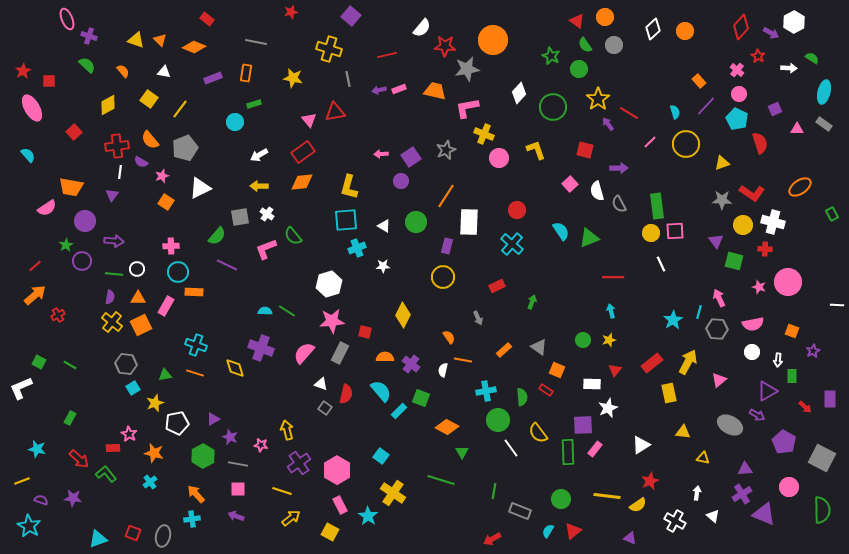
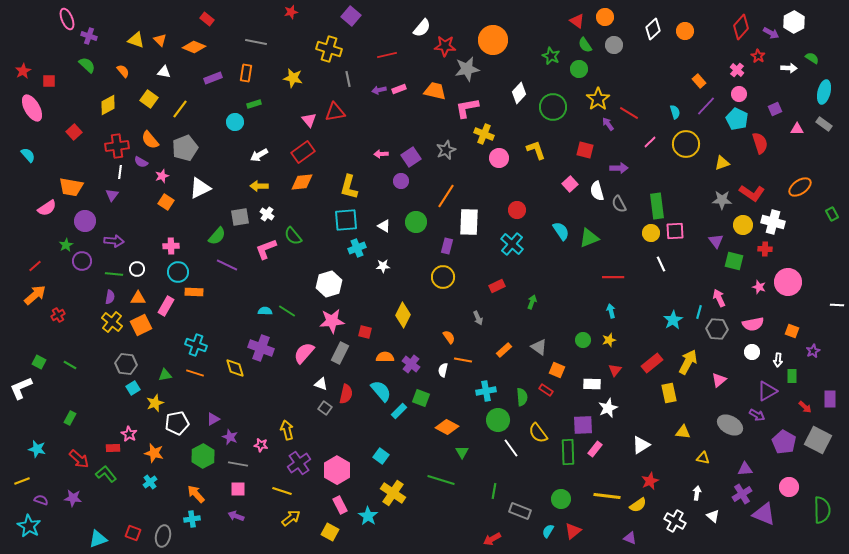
gray square at (822, 458): moved 4 px left, 18 px up
